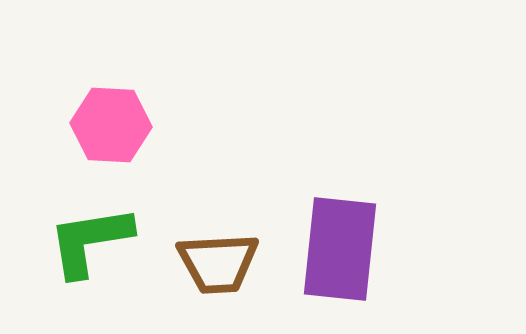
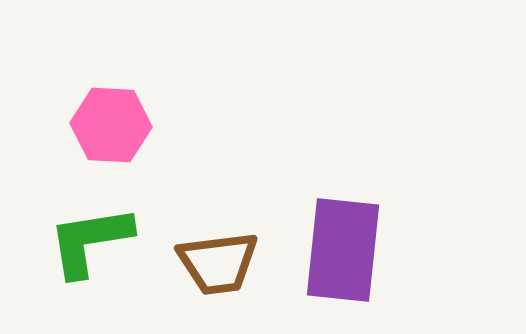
purple rectangle: moved 3 px right, 1 px down
brown trapezoid: rotated 4 degrees counterclockwise
